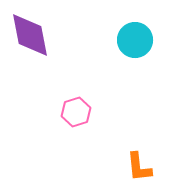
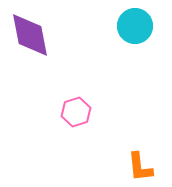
cyan circle: moved 14 px up
orange L-shape: moved 1 px right
